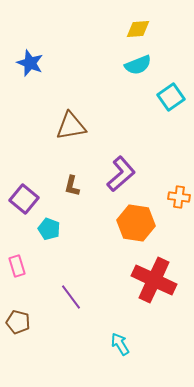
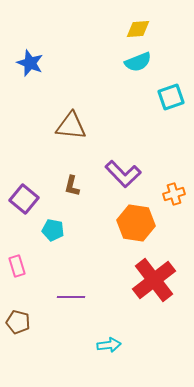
cyan semicircle: moved 3 px up
cyan square: rotated 16 degrees clockwise
brown triangle: rotated 16 degrees clockwise
purple L-shape: moved 2 px right; rotated 87 degrees clockwise
orange cross: moved 5 px left, 3 px up; rotated 25 degrees counterclockwise
cyan pentagon: moved 4 px right, 1 px down; rotated 10 degrees counterclockwise
red cross: rotated 27 degrees clockwise
purple line: rotated 52 degrees counterclockwise
cyan arrow: moved 11 px left, 1 px down; rotated 115 degrees clockwise
